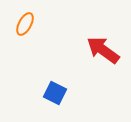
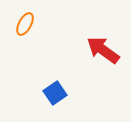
blue square: rotated 30 degrees clockwise
